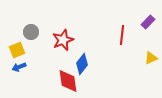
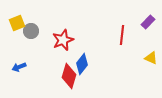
gray circle: moved 1 px up
yellow square: moved 27 px up
yellow triangle: rotated 48 degrees clockwise
red diamond: moved 1 px right, 5 px up; rotated 25 degrees clockwise
